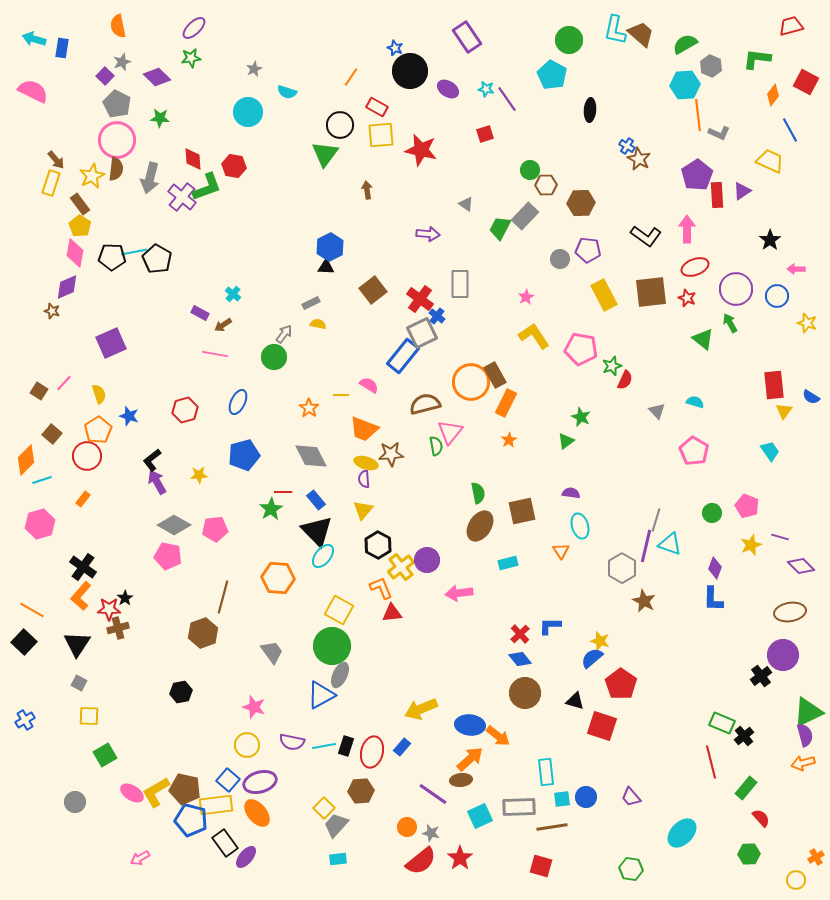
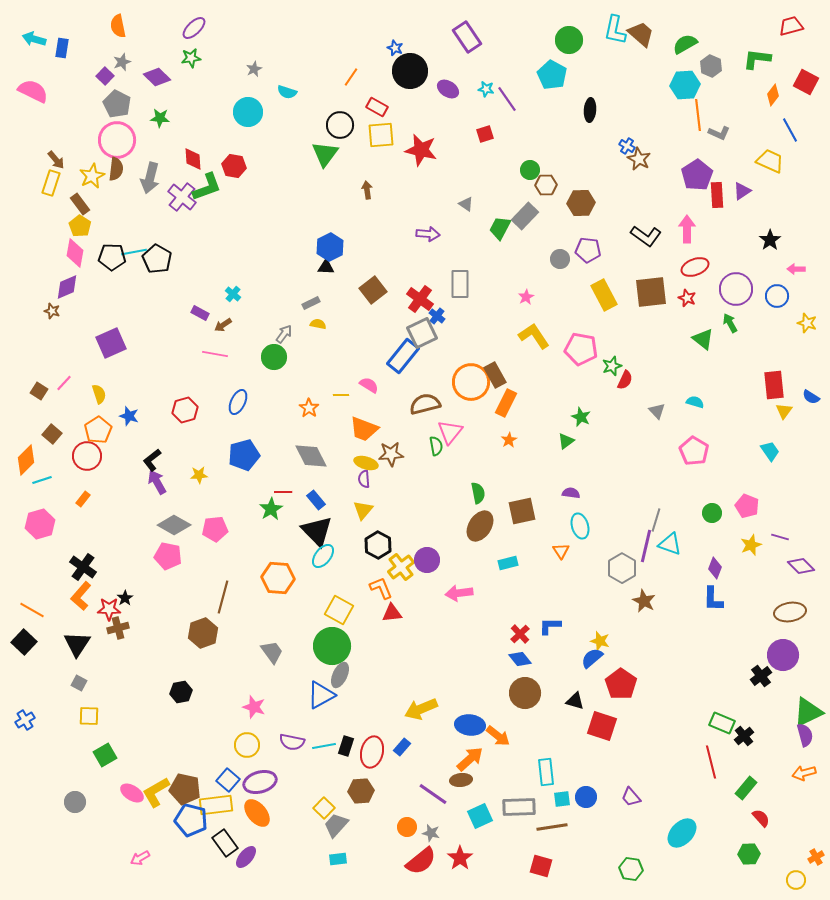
orange arrow at (803, 763): moved 1 px right, 10 px down
